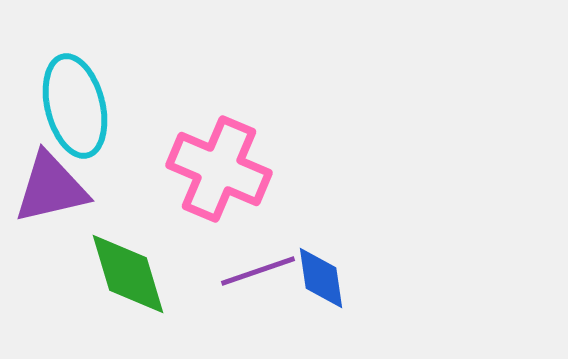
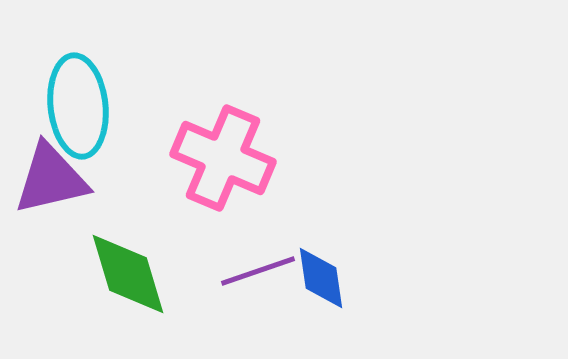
cyan ellipse: moved 3 px right; rotated 8 degrees clockwise
pink cross: moved 4 px right, 11 px up
purple triangle: moved 9 px up
